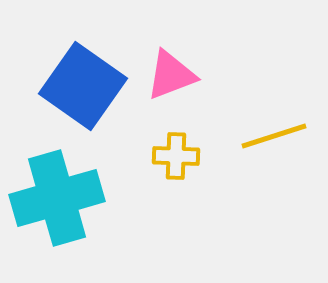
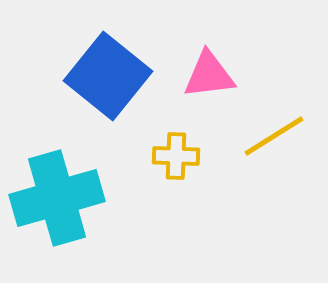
pink triangle: moved 38 px right; rotated 14 degrees clockwise
blue square: moved 25 px right, 10 px up; rotated 4 degrees clockwise
yellow line: rotated 14 degrees counterclockwise
